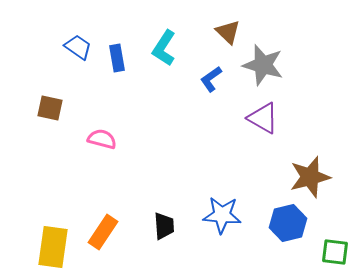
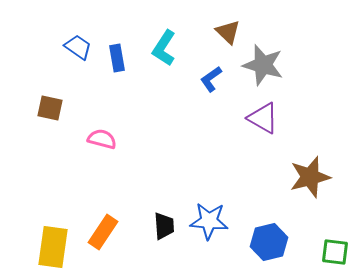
blue star: moved 13 px left, 6 px down
blue hexagon: moved 19 px left, 19 px down
